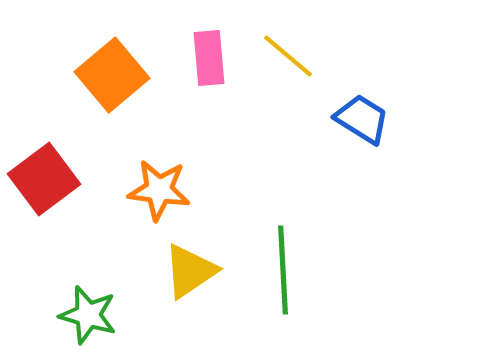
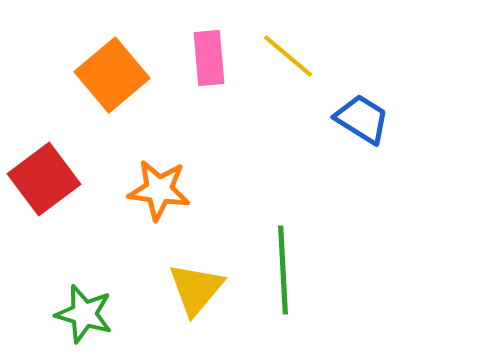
yellow triangle: moved 6 px right, 18 px down; rotated 16 degrees counterclockwise
green star: moved 4 px left, 1 px up
